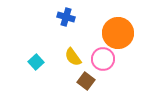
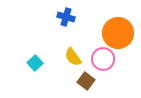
cyan square: moved 1 px left, 1 px down
